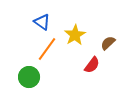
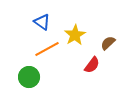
orange line: rotated 25 degrees clockwise
